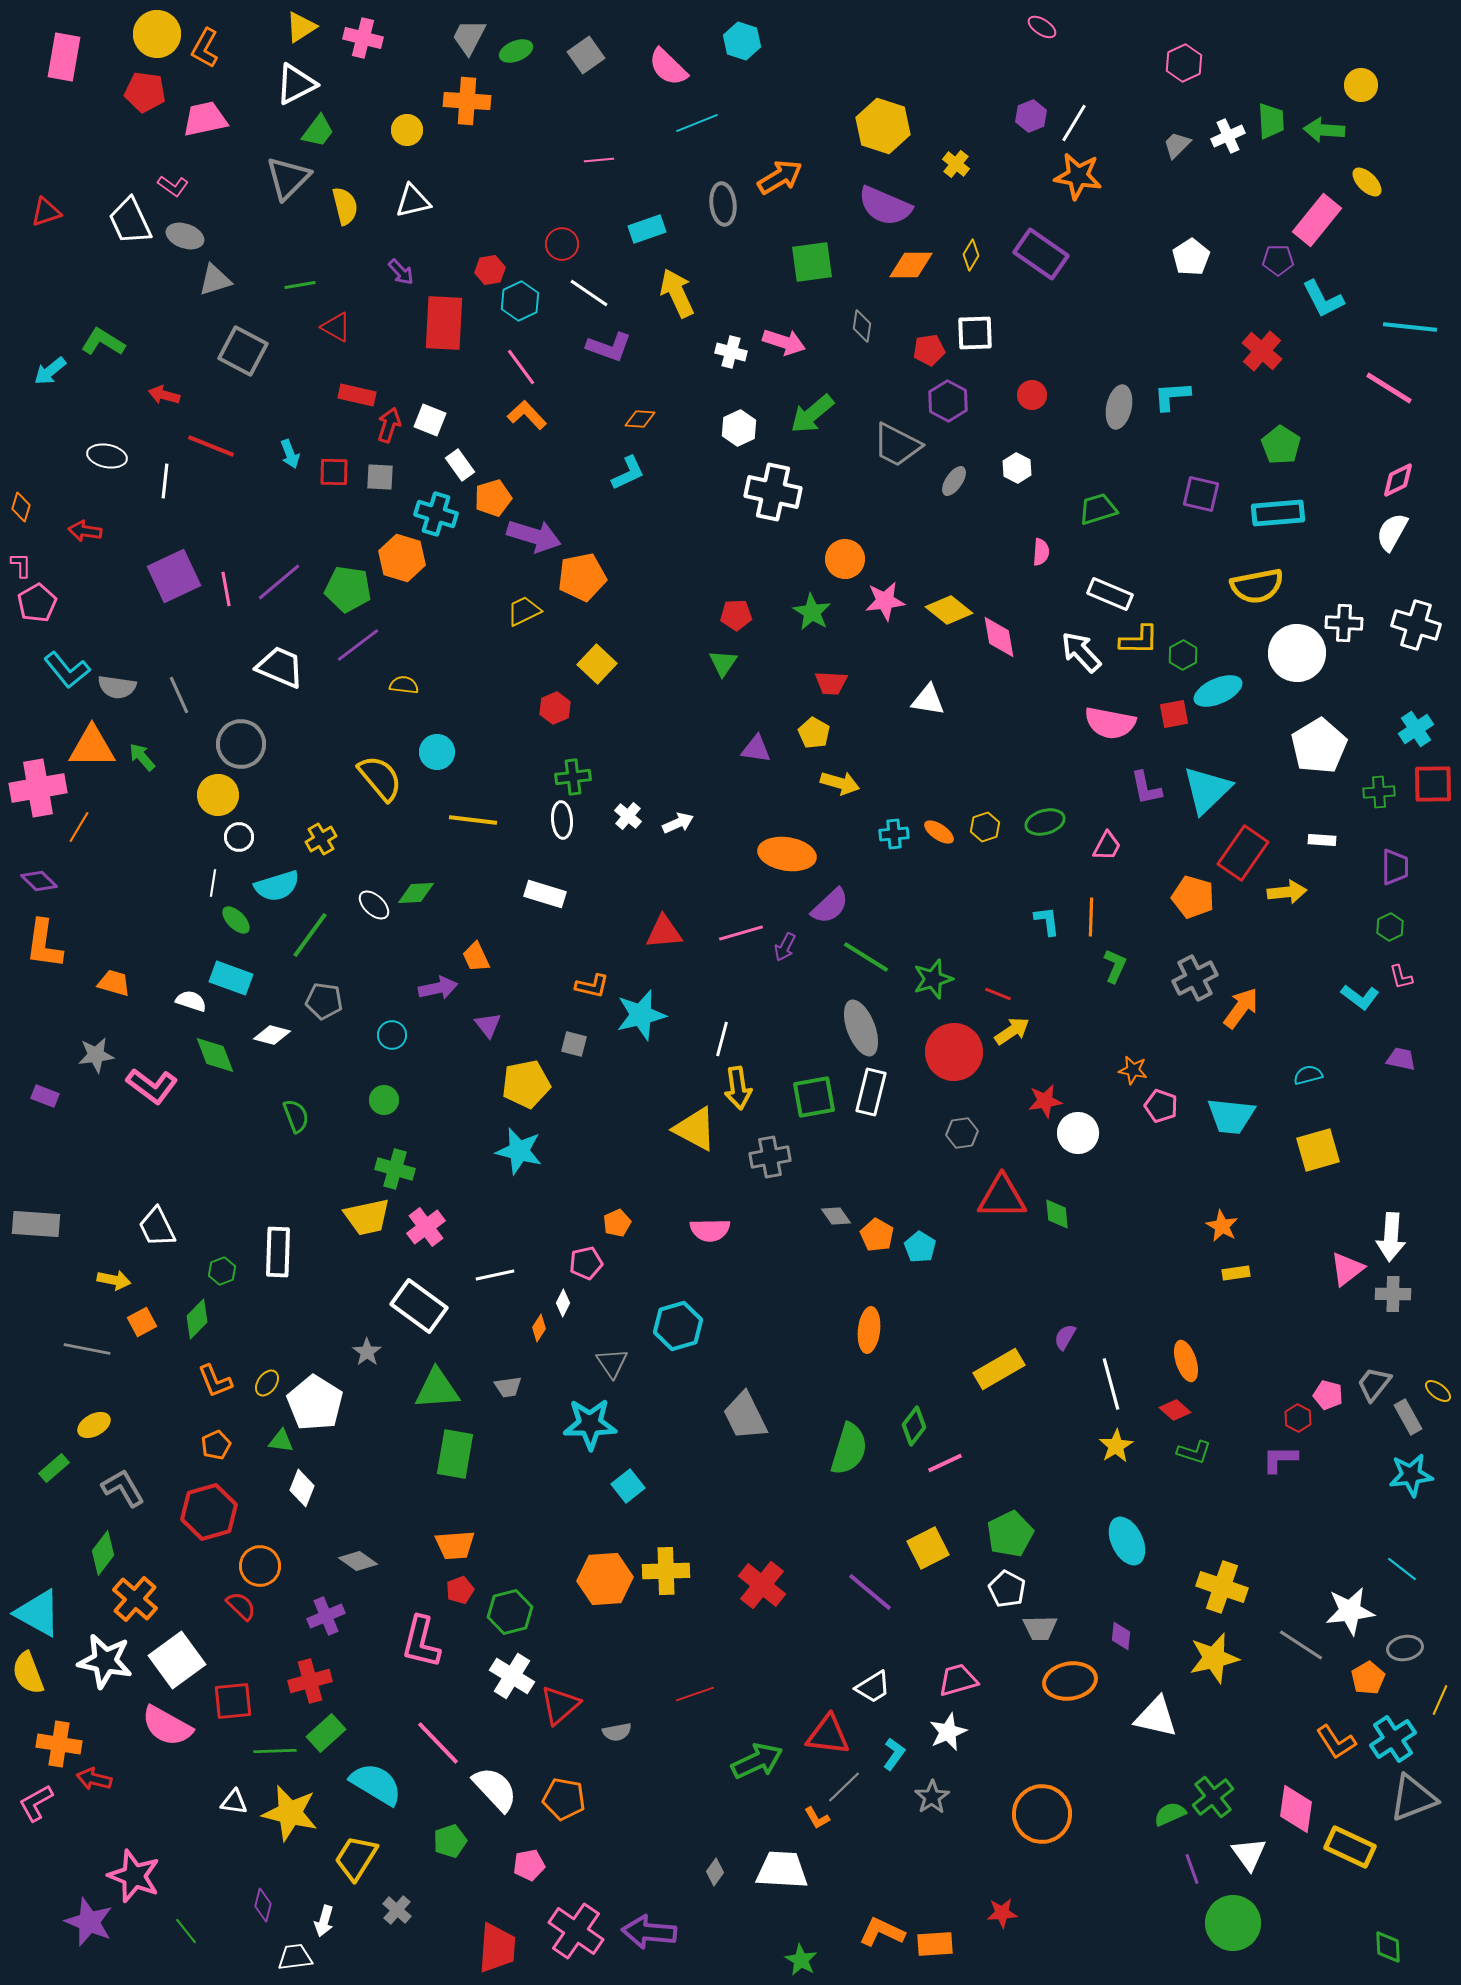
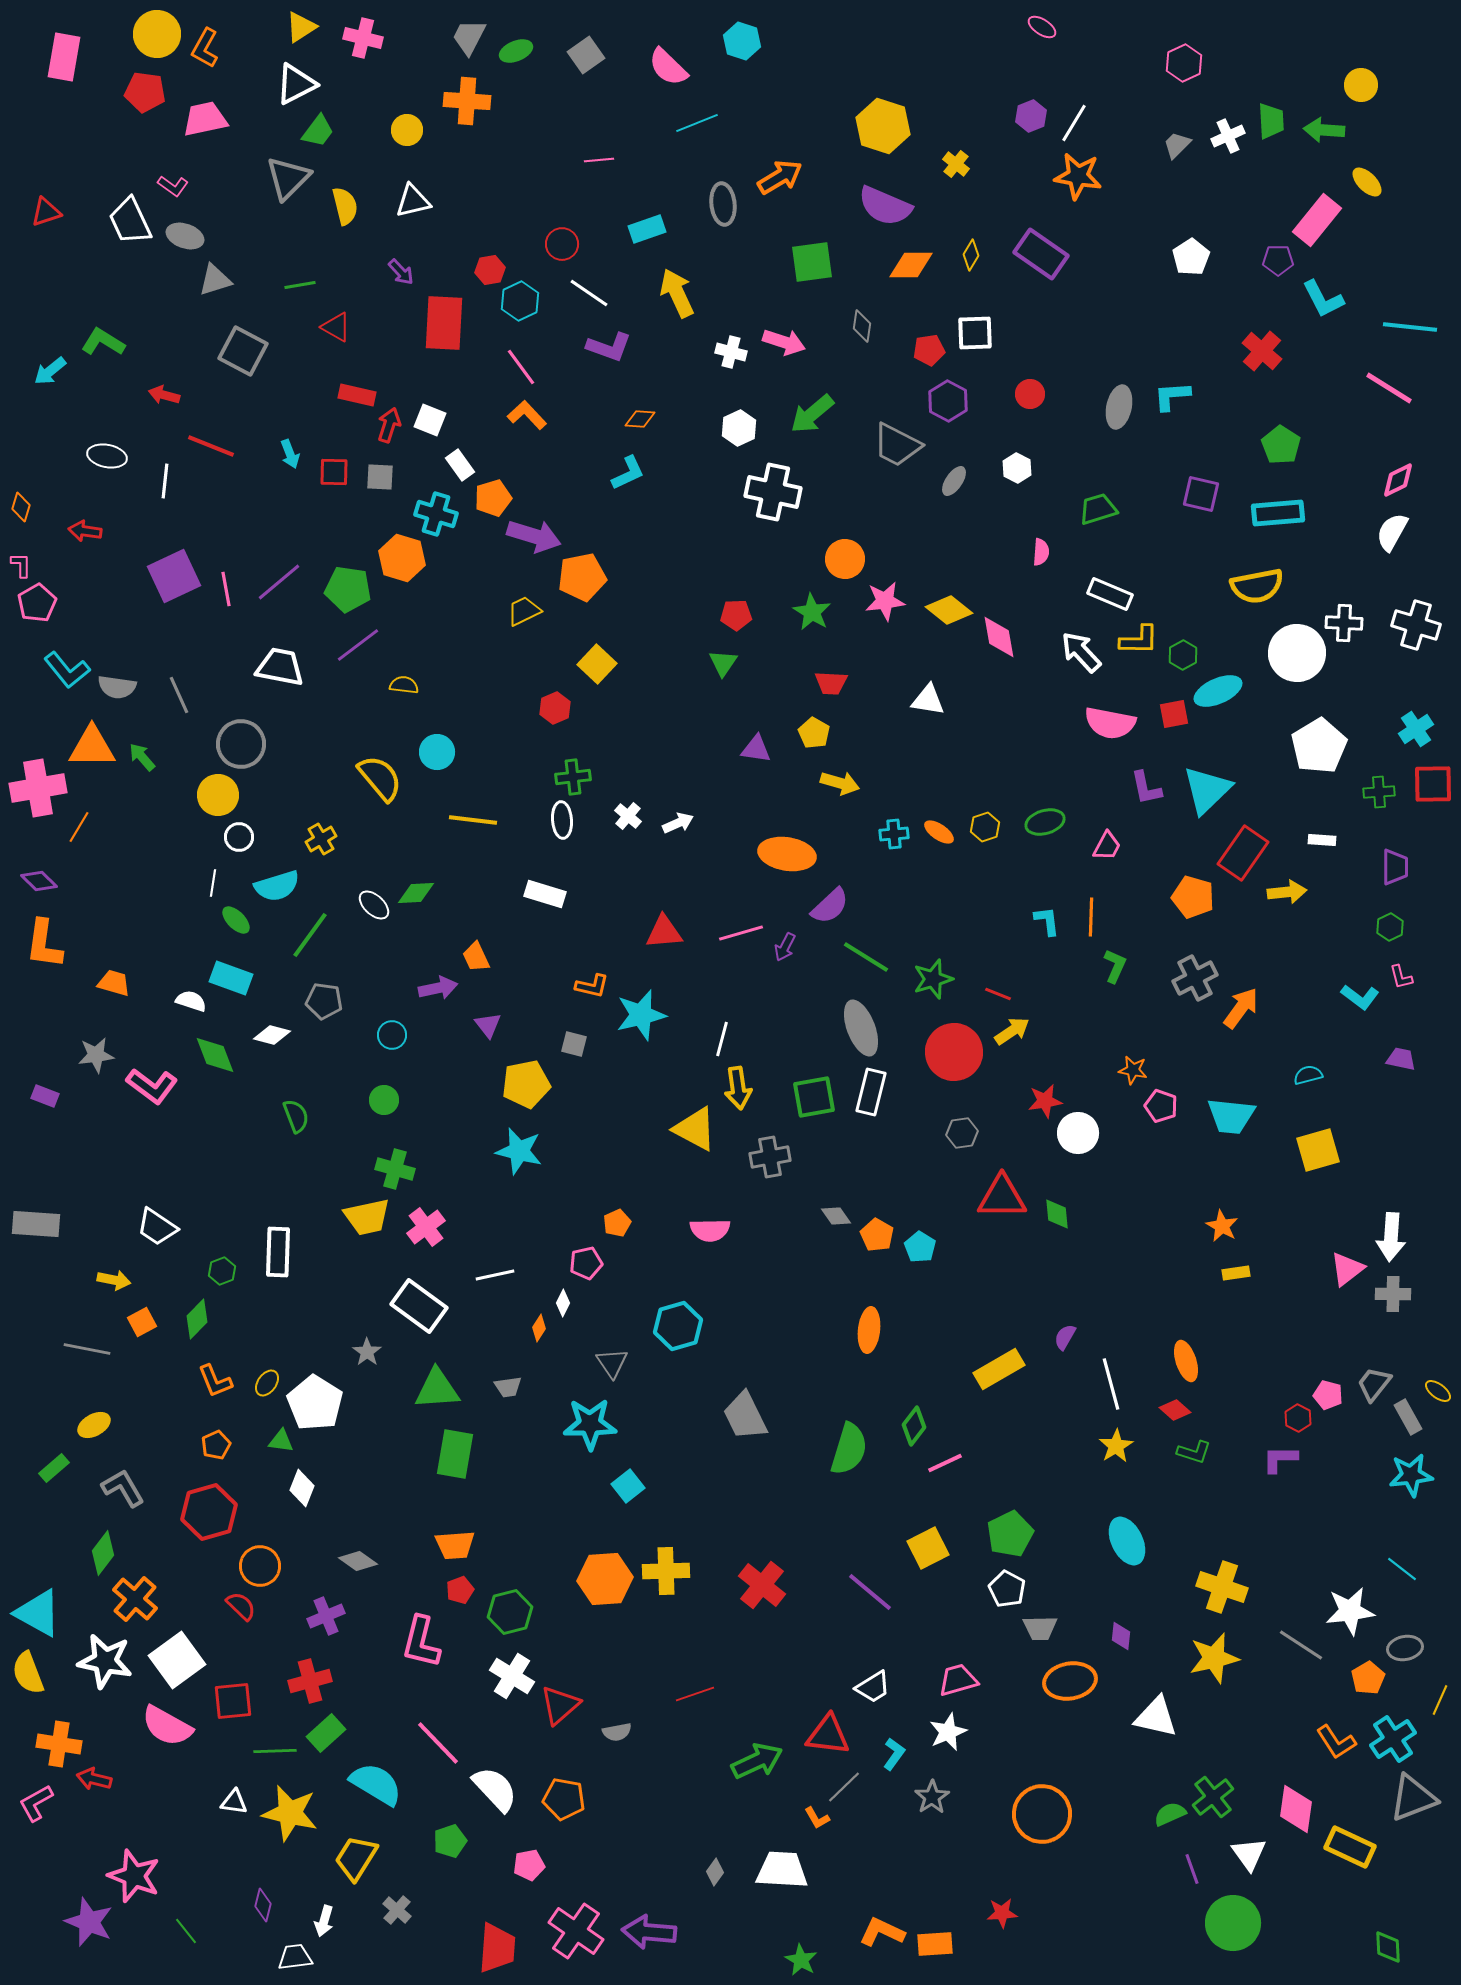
red circle at (1032, 395): moved 2 px left, 1 px up
white trapezoid at (280, 667): rotated 12 degrees counterclockwise
white trapezoid at (157, 1227): rotated 30 degrees counterclockwise
